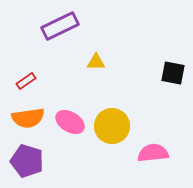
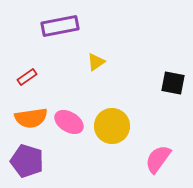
purple rectangle: rotated 15 degrees clockwise
yellow triangle: rotated 36 degrees counterclockwise
black square: moved 10 px down
red rectangle: moved 1 px right, 4 px up
orange semicircle: moved 3 px right
pink ellipse: moved 1 px left
pink semicircle: moved 5 px right, 6 px down; rotated 48 degrees counterclockwise
